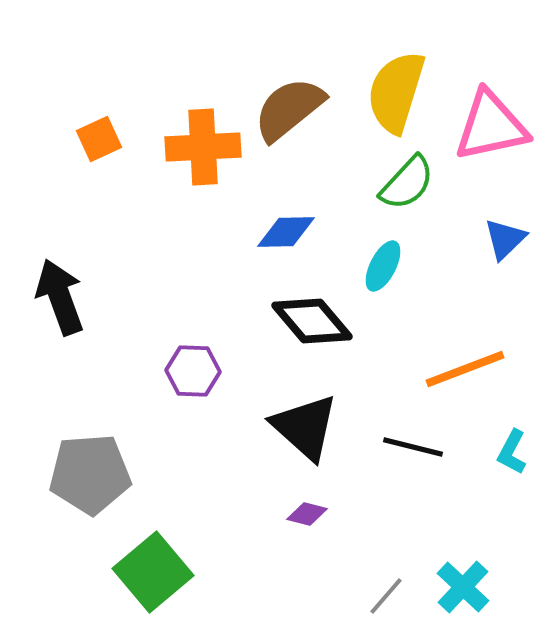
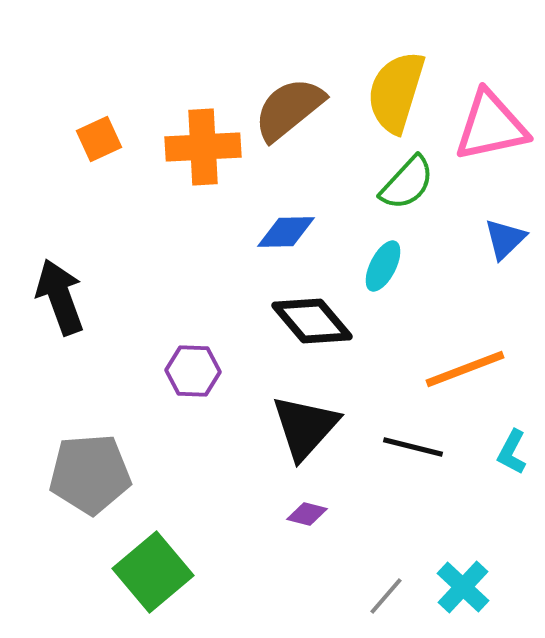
black triangle: rotated 30 degrees clockwise
